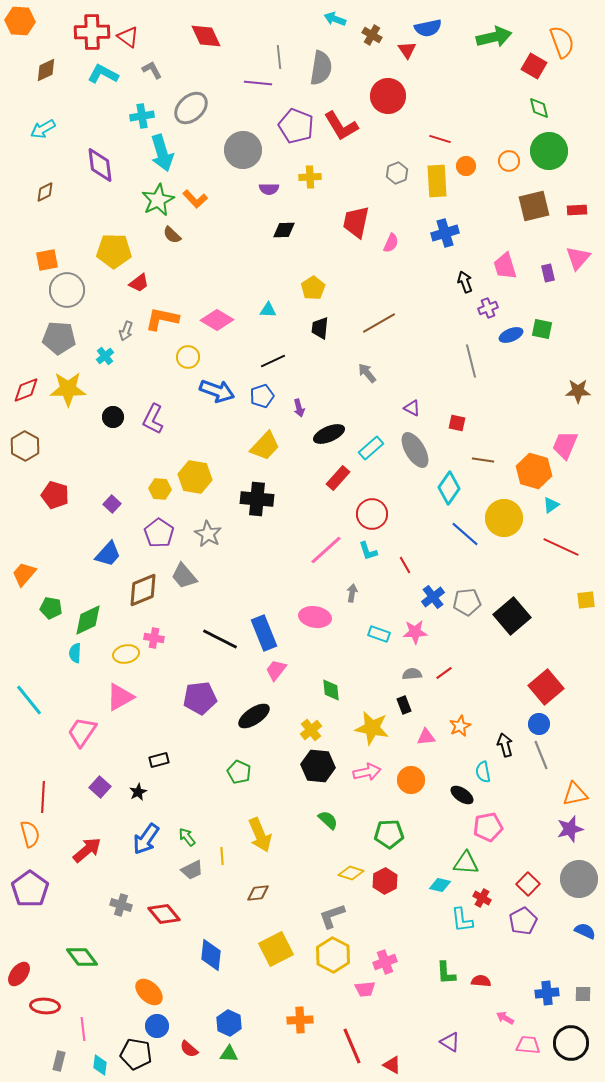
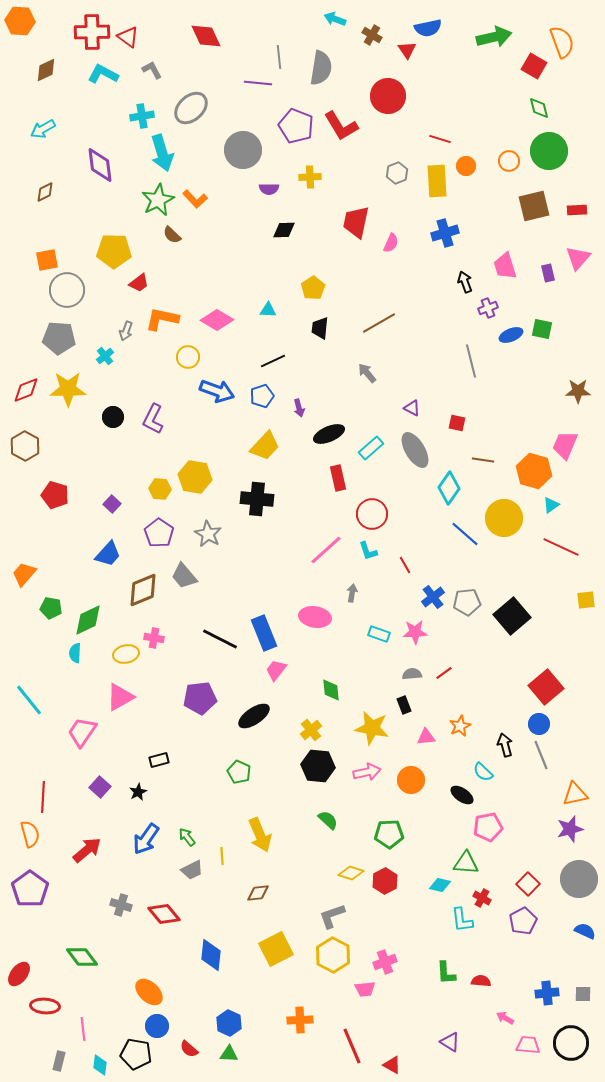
red rectangle at (338, 478): rotated 55 degrees counterclockwise
cyan semicircle at (483, 772): rotated 35 degrees counterclockwise
